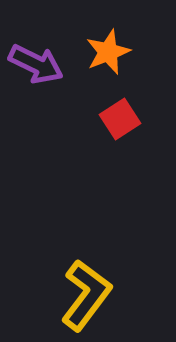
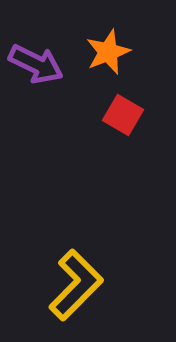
red square: moved 3 px right, 4 px up; rotated 27 degrees counterclockwise
yellow L-shape: moved 10 px left, 10 px up; rotated 8 degrees clockwise
